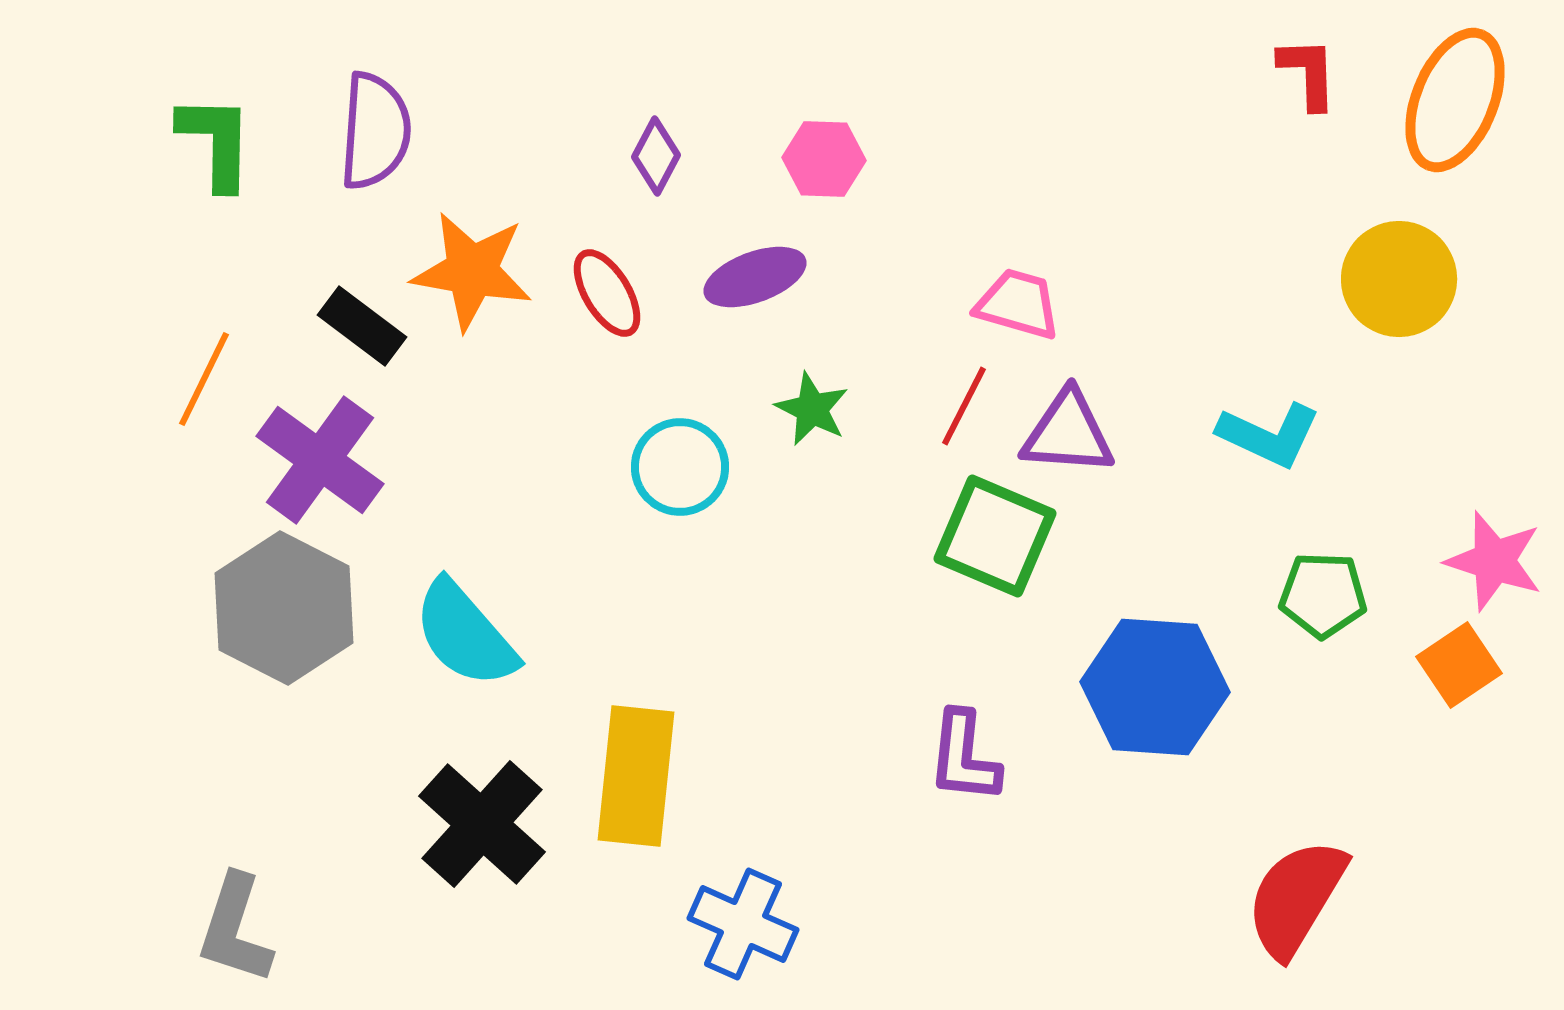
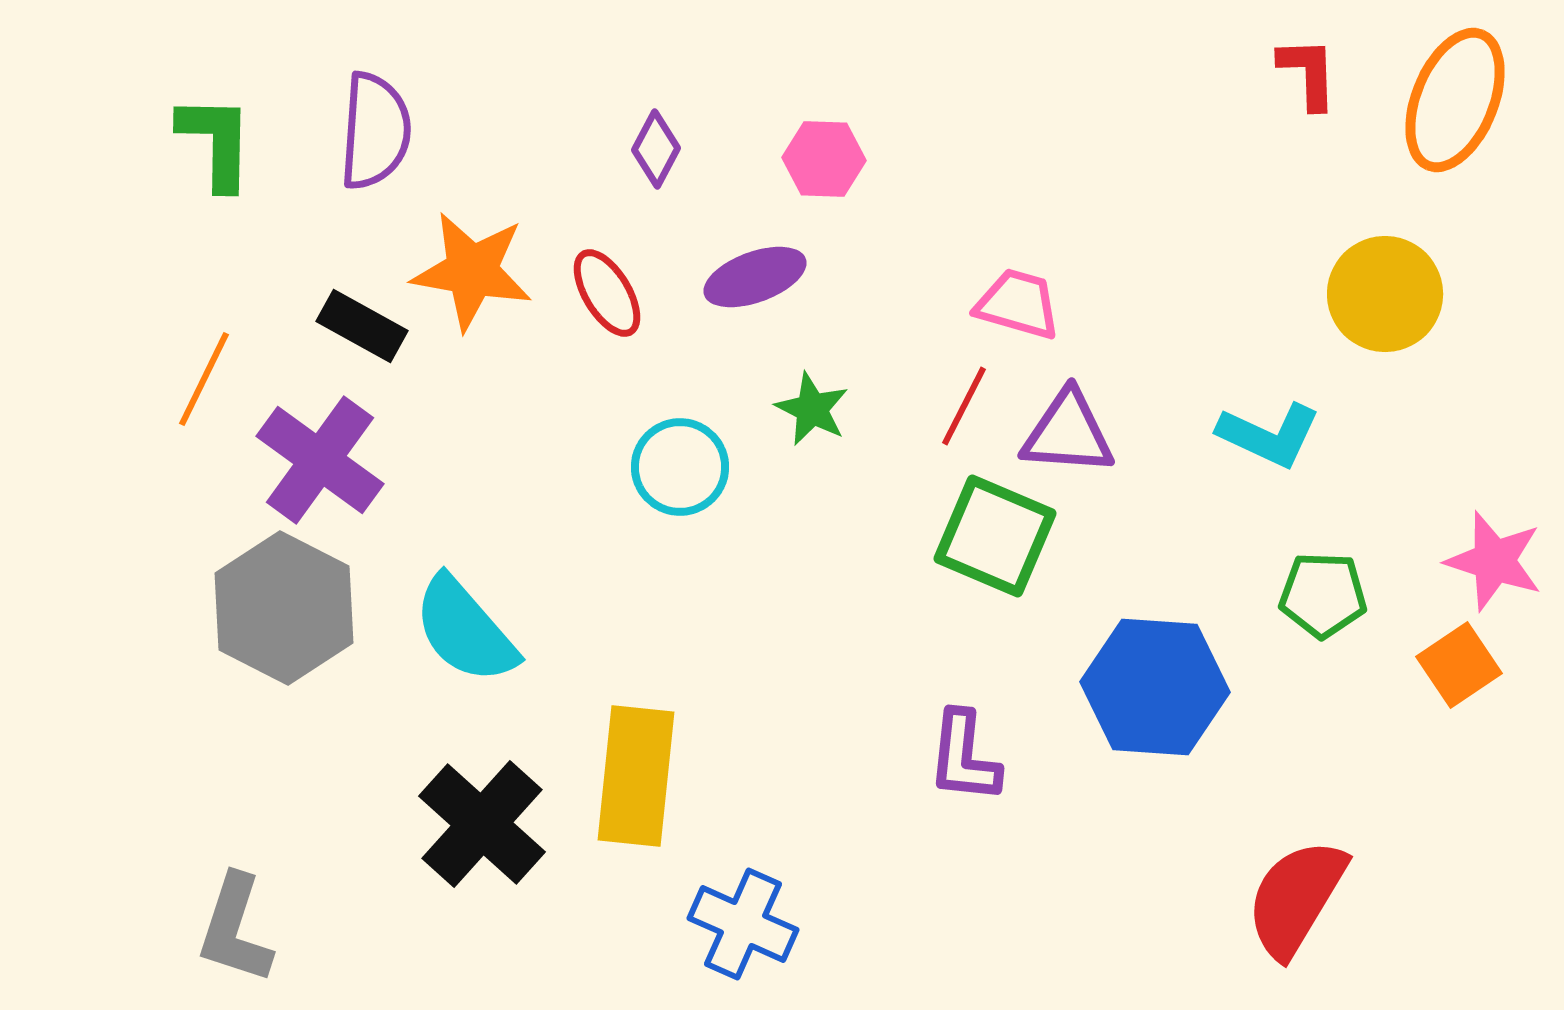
purple diamond: moved 7 px up
yellow circle: moved 14 px left, 15 px down
black rectangle: rotated 8 degrees counterclockwise
cyan semicircle: moved 4 px up
